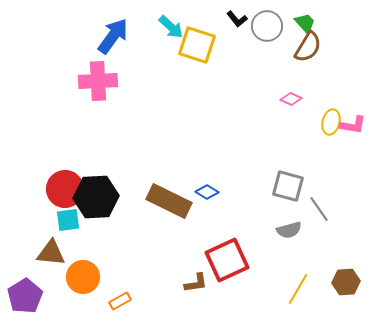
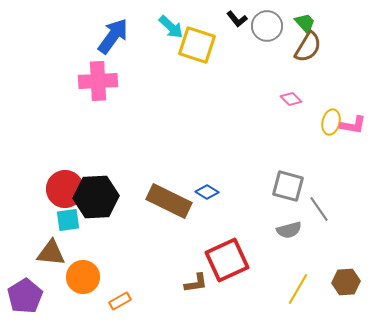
pink diamond: rotated 20 degrees clockwise
